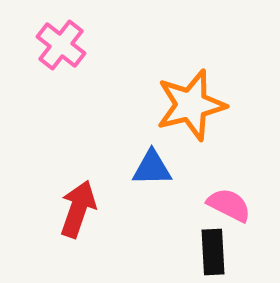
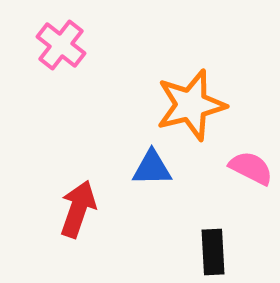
pink semicircle: moved 22 px right, 37 px up
